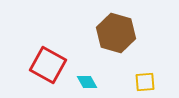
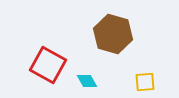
brown hexagon: moved 3 px left, 1 px down
cyan diamond: moved 1 px up
